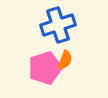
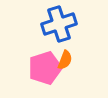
blue cross: moved 1 px right, 1 px up
